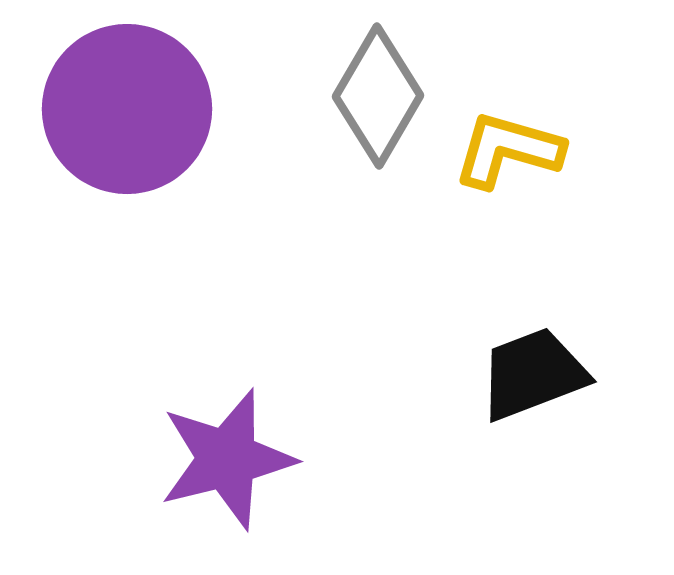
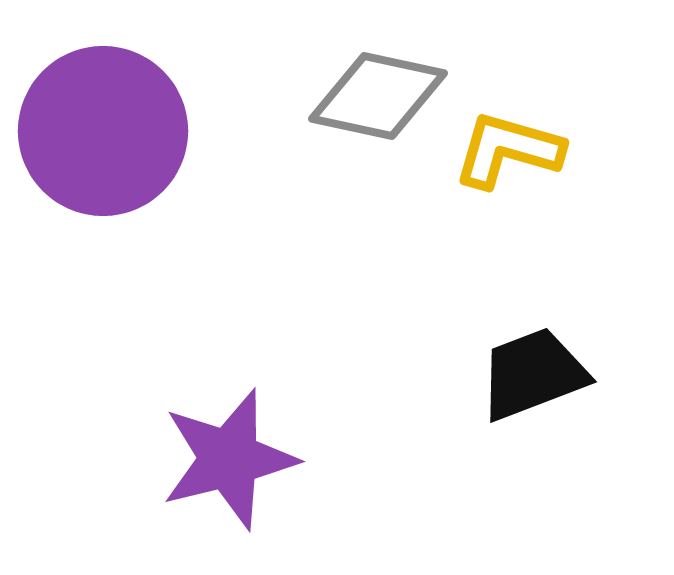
gray diamond: rotated 72 degrees clockwise
purple circle: moved 24 px left, 22 px down
purple star: moved 2 px right
